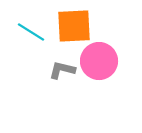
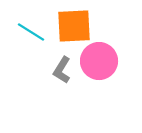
gray L-shape: rotated 72 degrees counterclockwise
